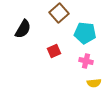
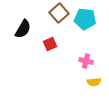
cyan pentagon: moved 14 px up
red square: moved 4 px left, 7 px up
yellow semicircle: moved 1 px up
